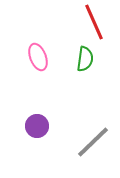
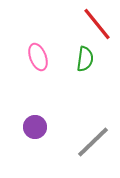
red line: moved 3 px right, 2 px down; rotated 15 degrees counterclockwise
purple circle: moved 2 px left, 1 px down
